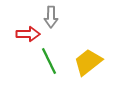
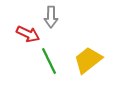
red arrow: rotated 25 degrees clockwise
yellow trapezoid: moved 2 px up
